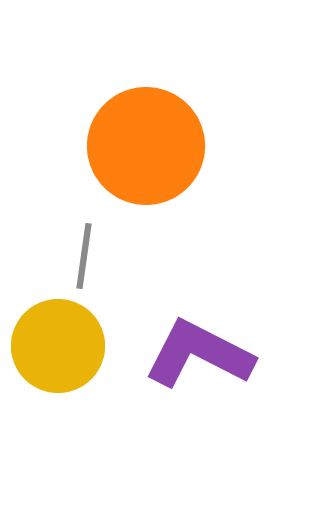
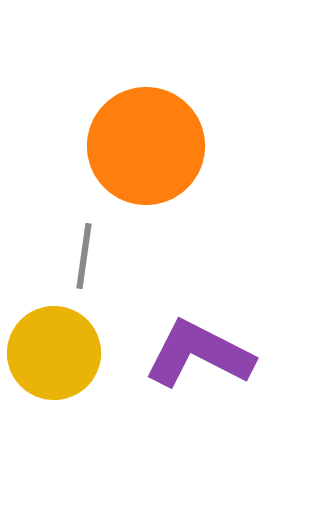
yellow circle: moved 4 px left, 7 px down
